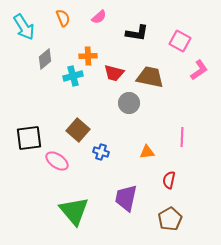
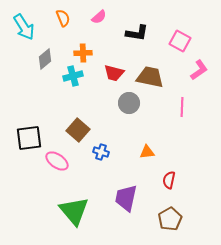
orange cross: moved 5 px left, 3 px up
pink line: moved 30 px up
